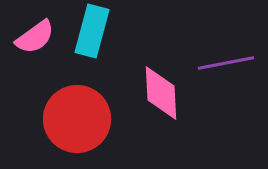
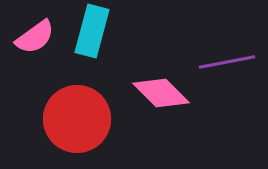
purple line: moved 1 px right, 1 px up
pink diamond: rotated 42 degrees counterclockwise
